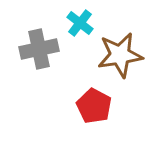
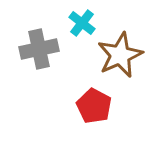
cyan cross: moved 2 px right
brown star: rotated 15 degrees counterclockwise
